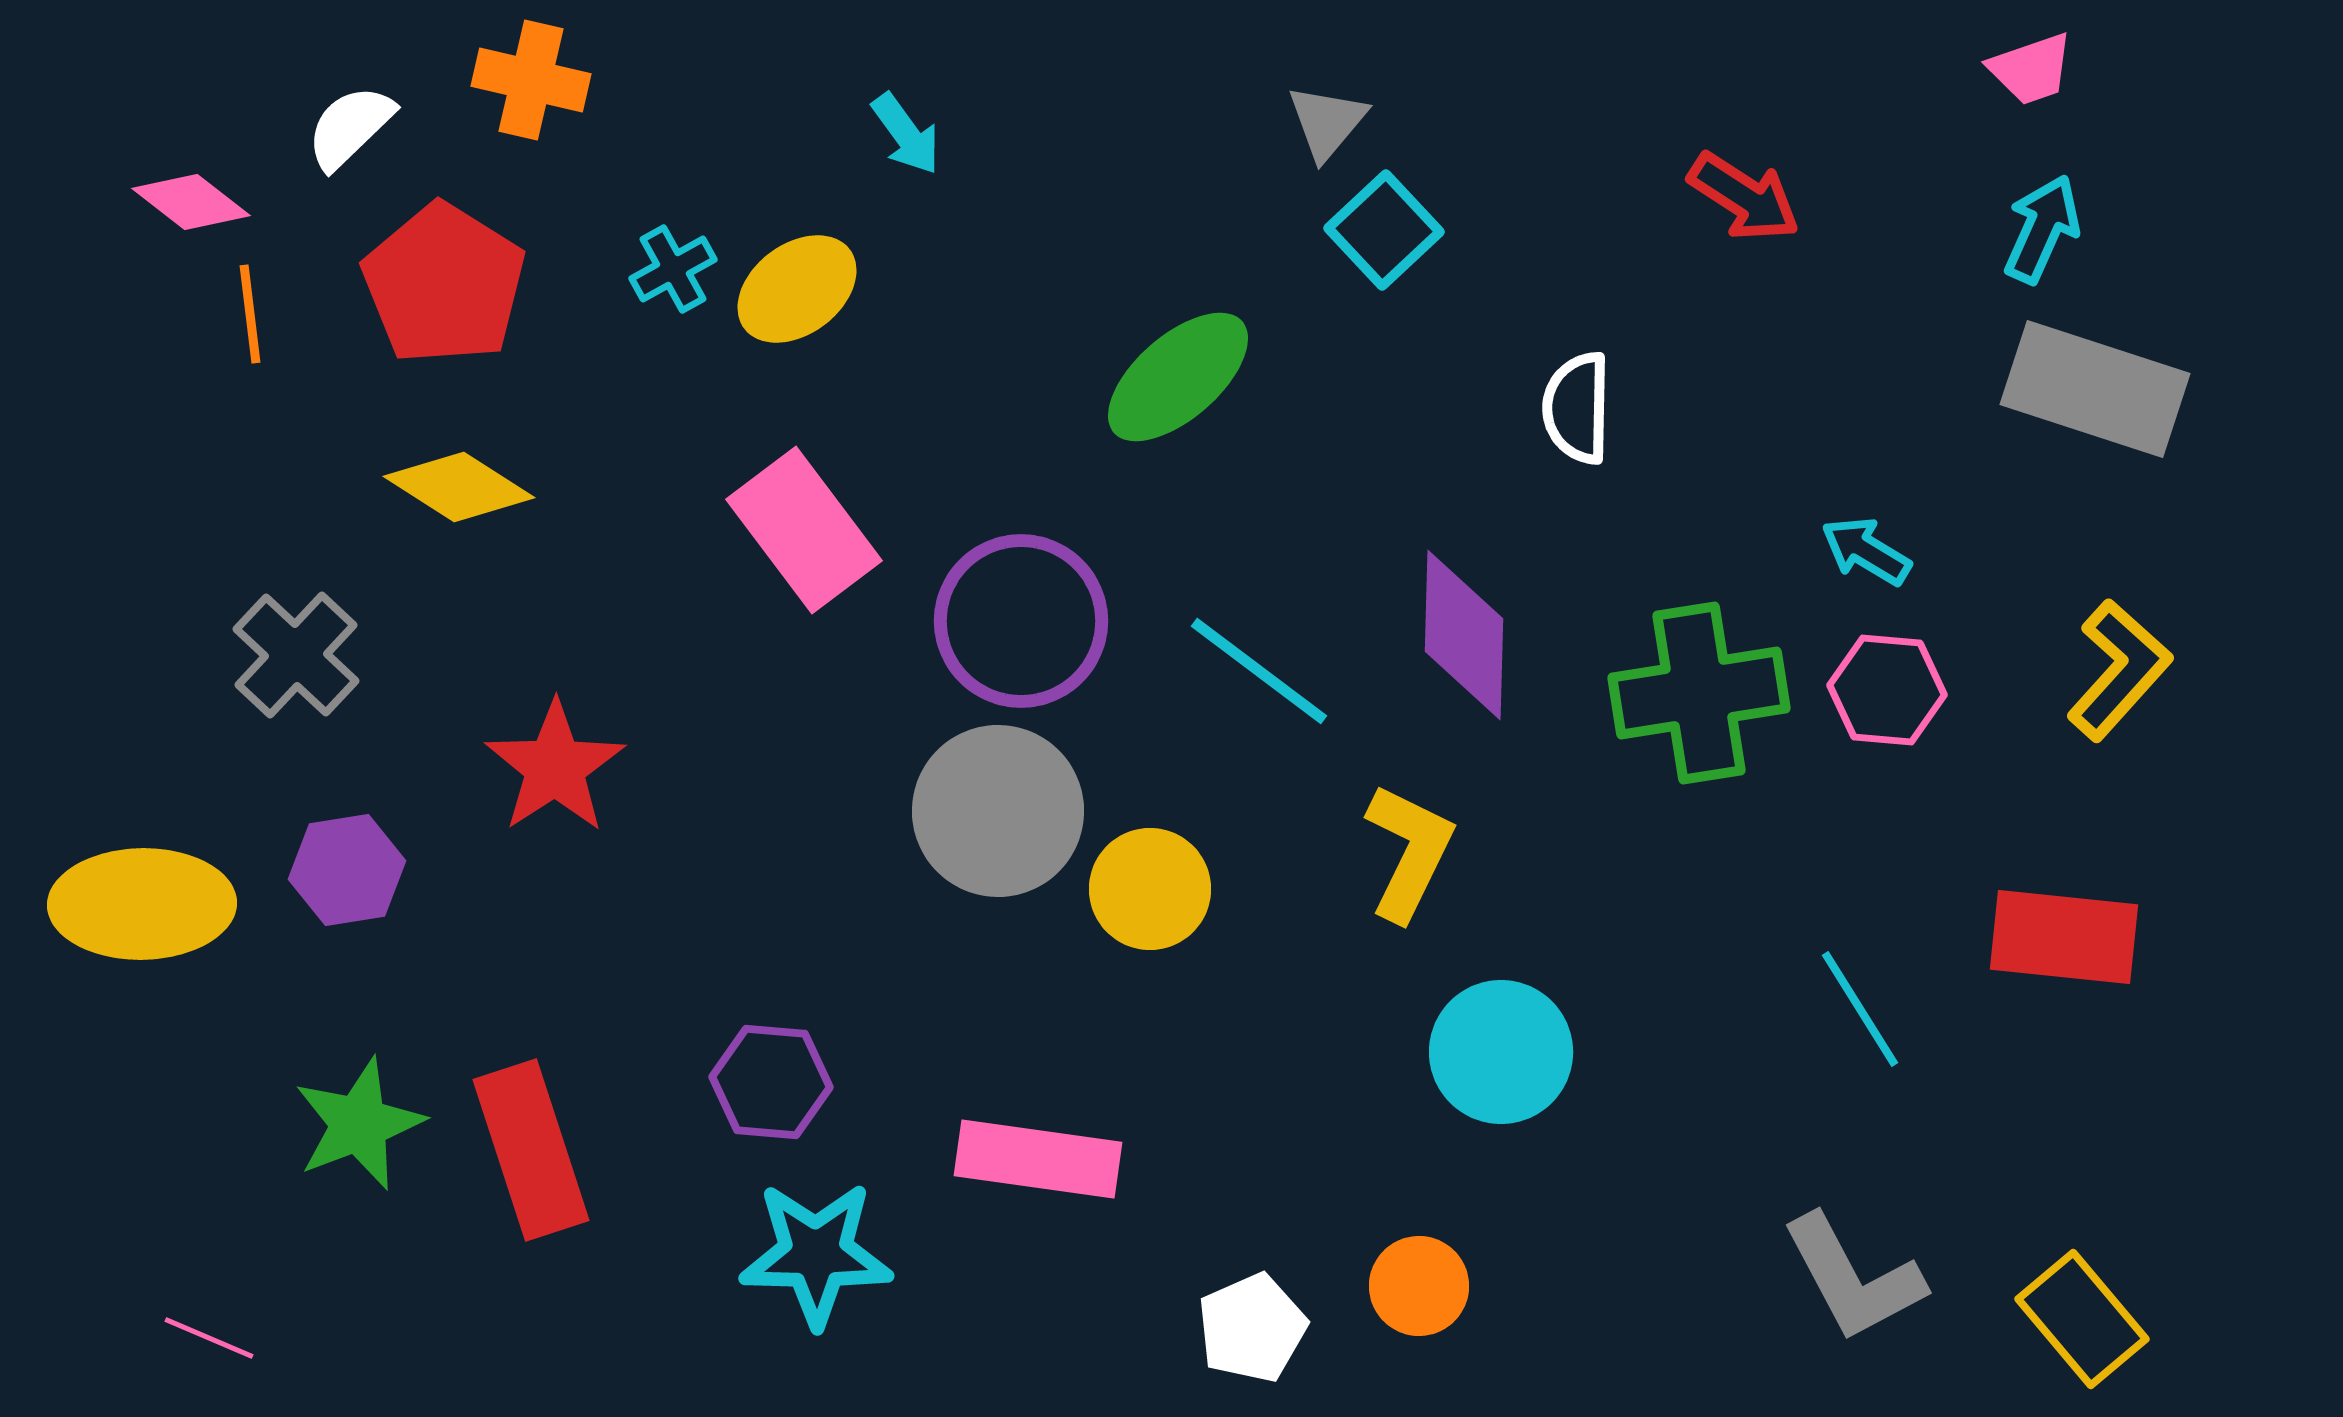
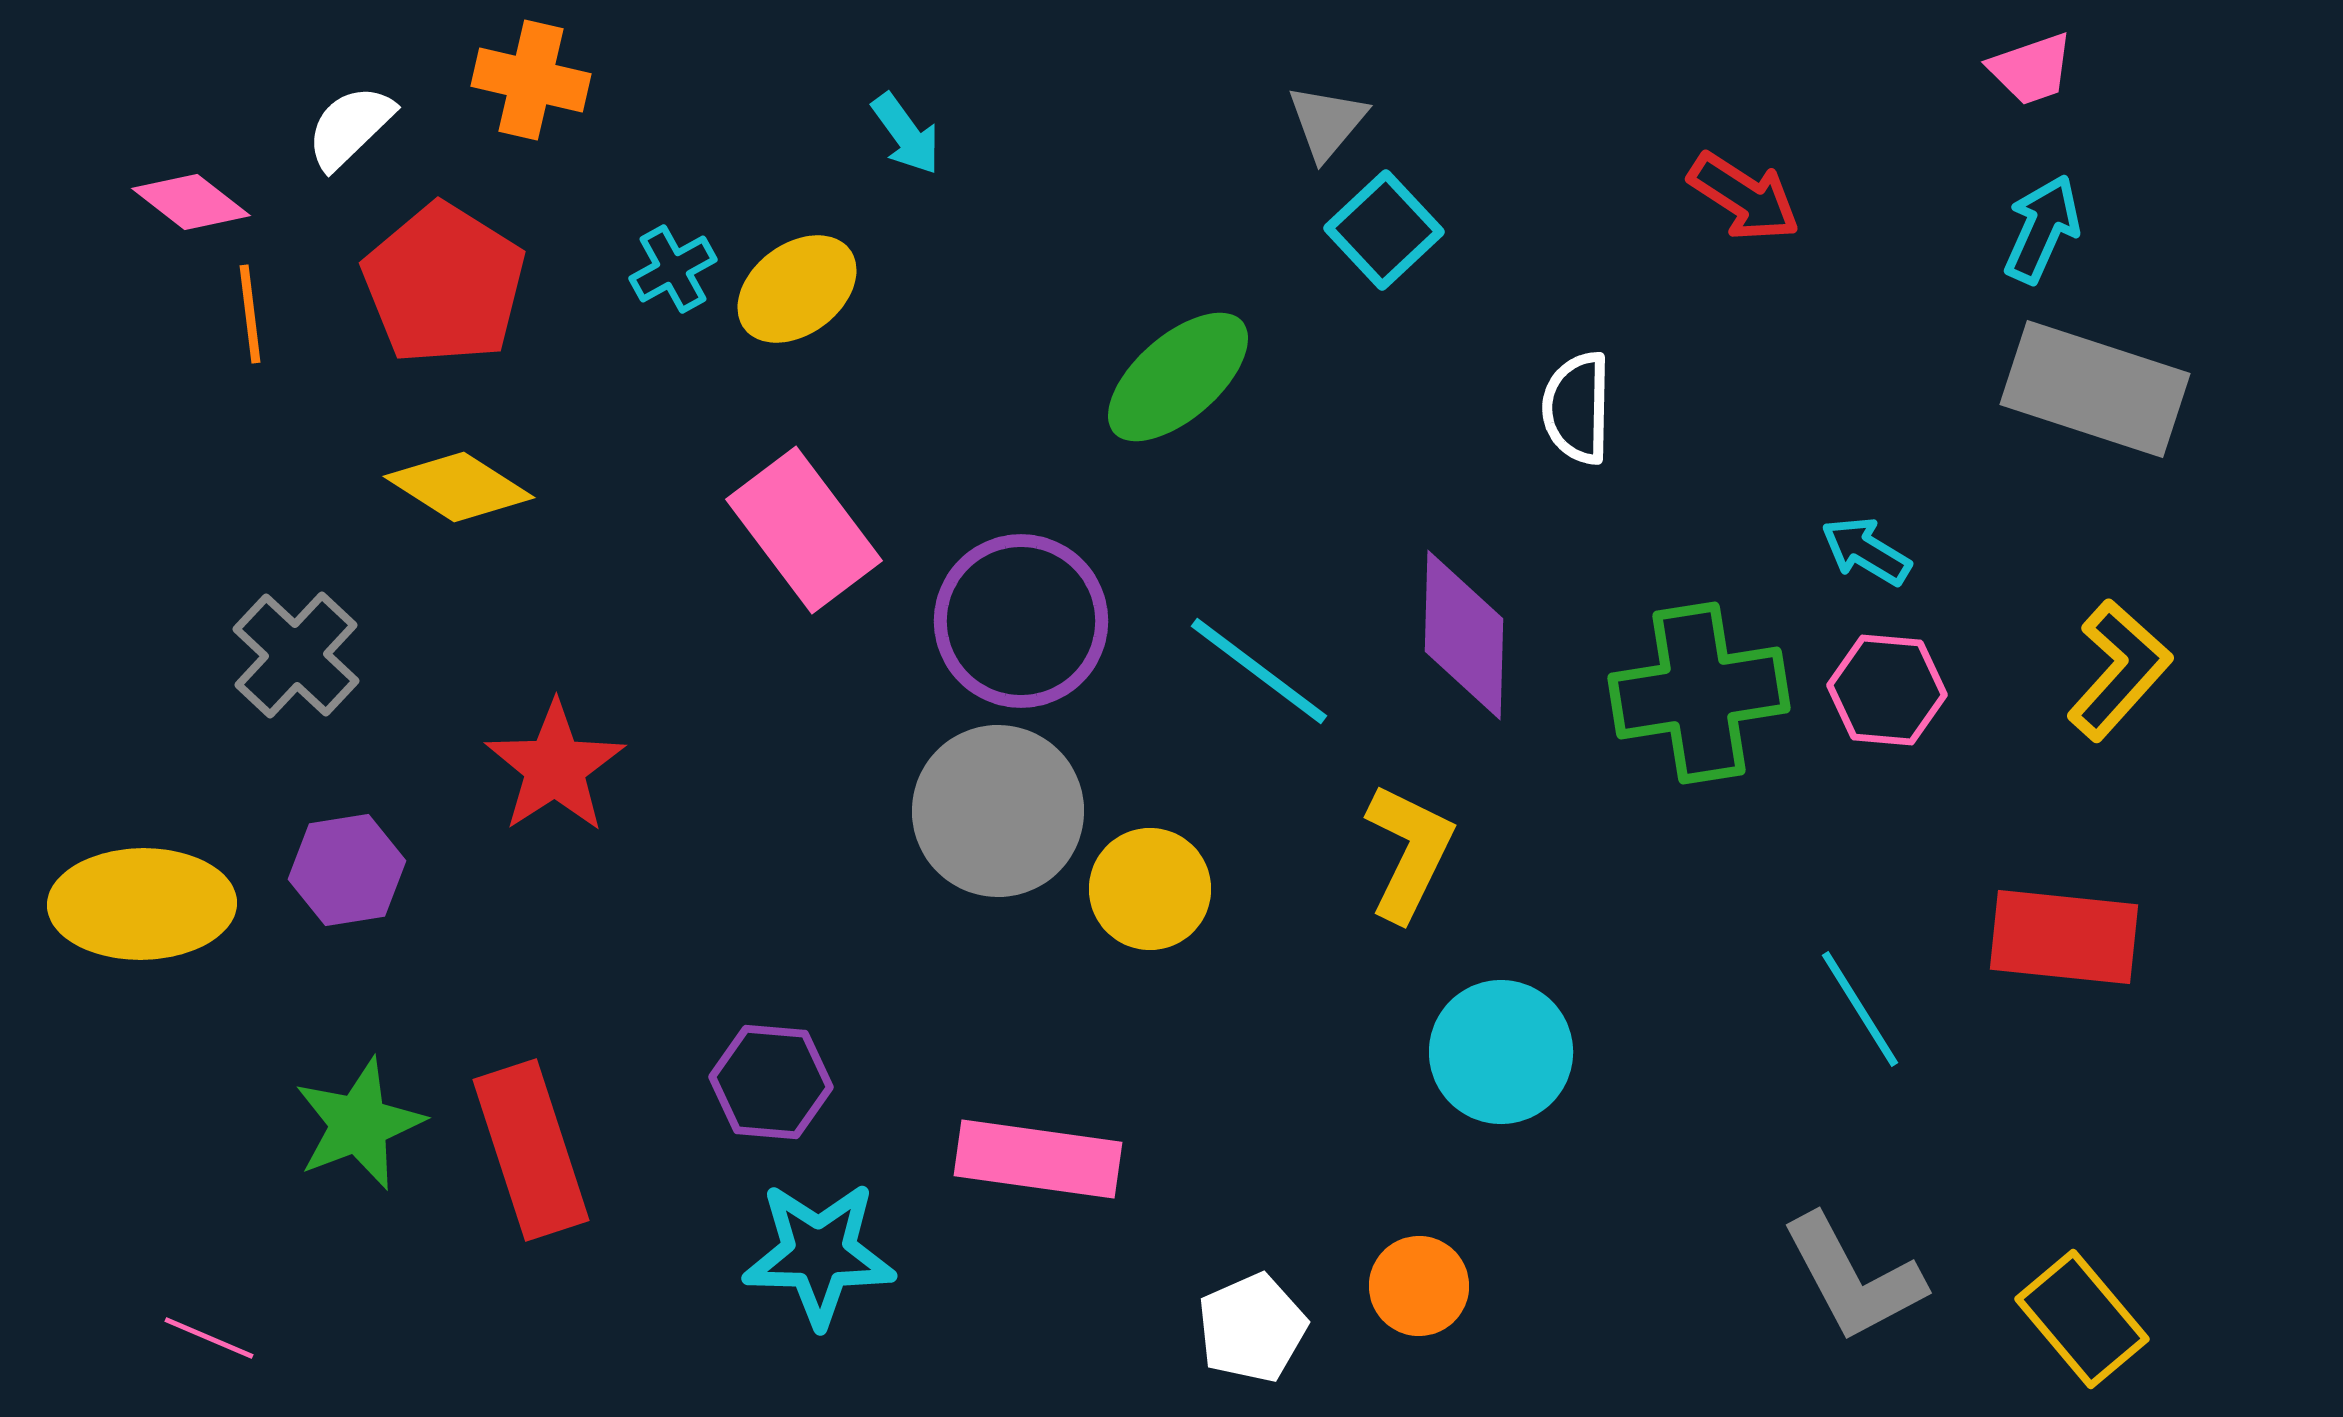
cyan star at (816, 1254): moved 3 px right
